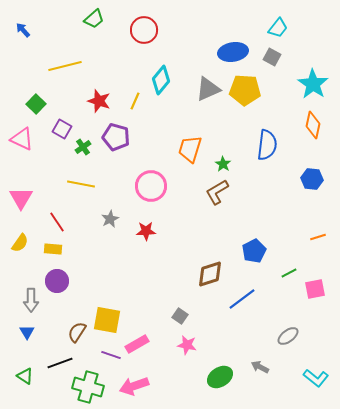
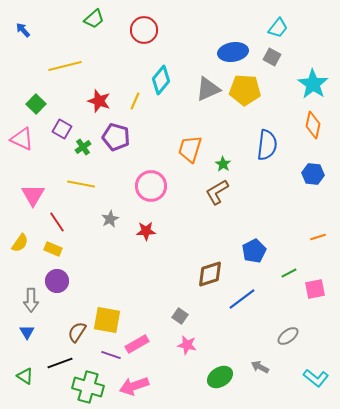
blue hexagon at (312, 179): moved 1 px right, 5 px up
pink triangle at (21, 198): moved 12 px right, 3 px up
yellow rectangle at (53, 249): rotated 18 degrees clockwise
